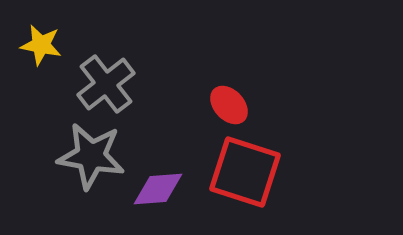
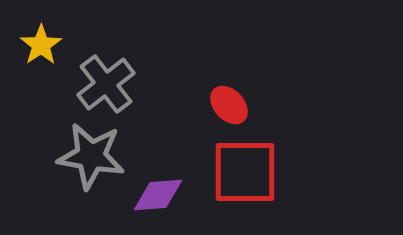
yellow star: rotated 27 degrees clockwise
red square: rotated 18 degrees counterclockwise
purple diamond: moved 6 px down
